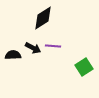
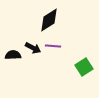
black diamond: moved 6 px right, 2 px down
